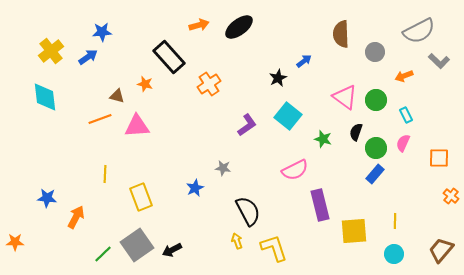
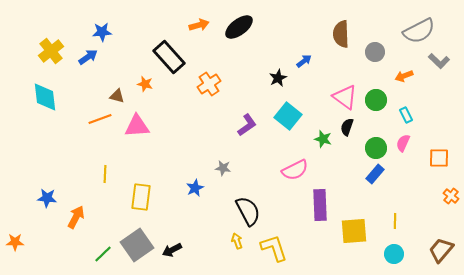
black semicircle at (356, 132): moved 9 px left, 5 px up
yellow rectangle at (141, 197): rotated 28 degrees clockwise
purple rectangle at (320, 205): rotated 12 degrees clockwise
